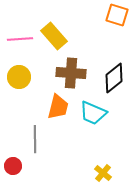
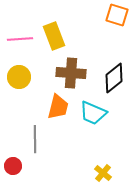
yellow rectangle: rotated 20 degrees clockwise
